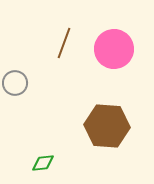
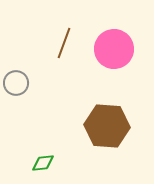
gray circle: moved 1 px right
